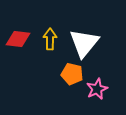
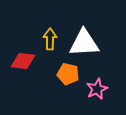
red diamond: moved 5 px right, 22 px down
white triangle: rotated 48 degrees clockwise
orange pentagon: moved 4 px left
